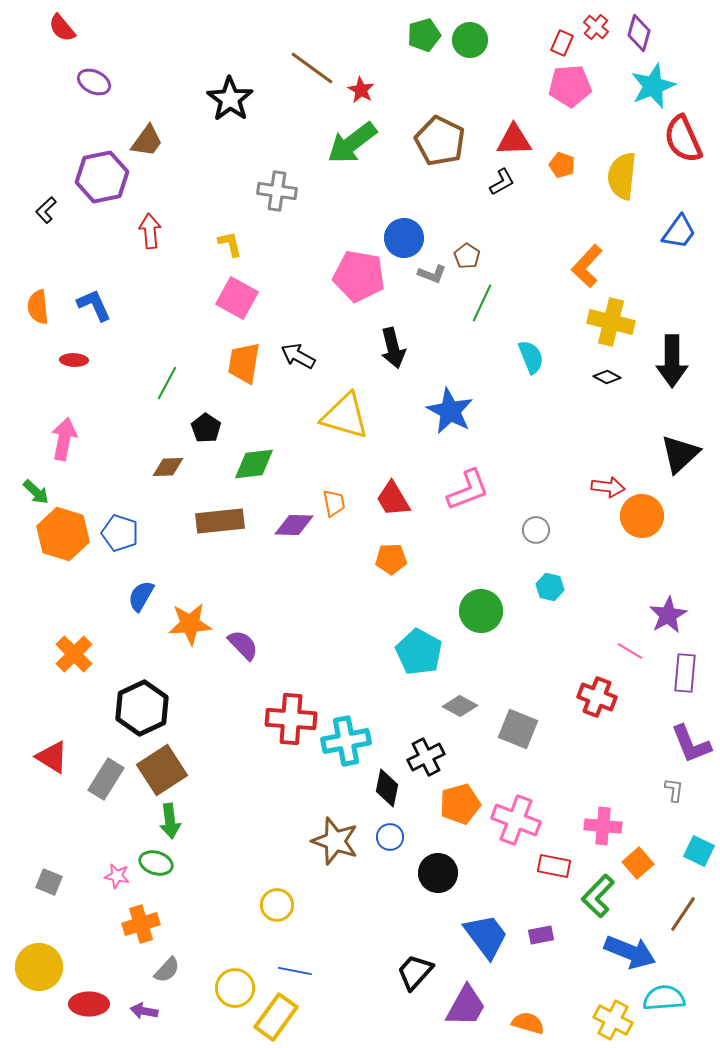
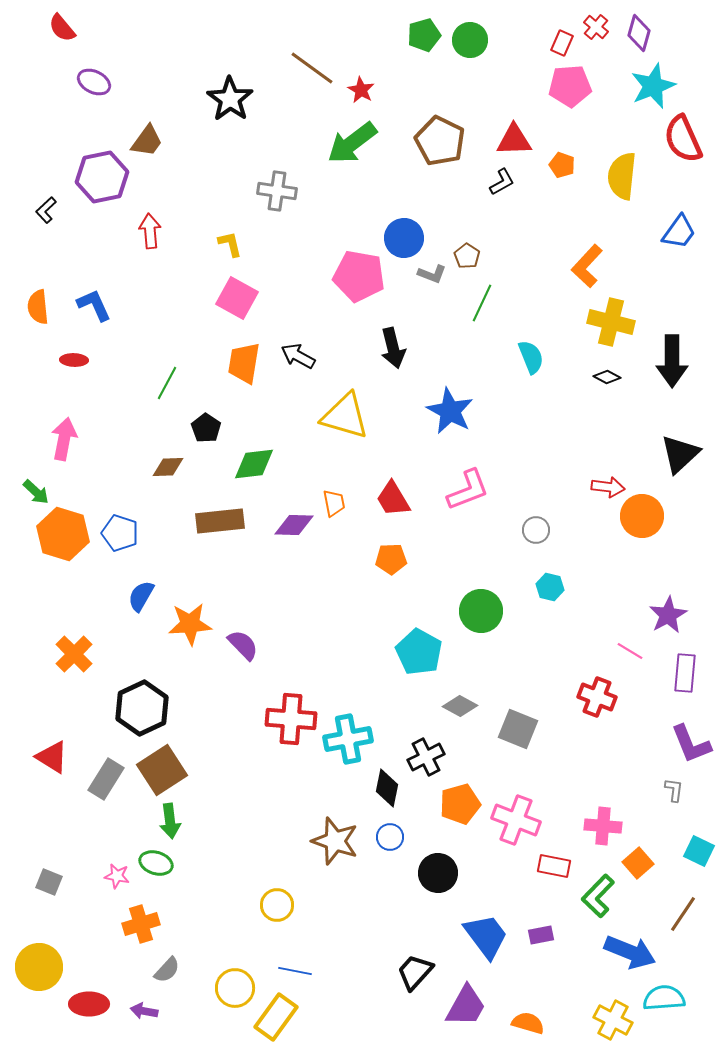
cyan cross at (346, 741): moved 2 px right, 2 px up
